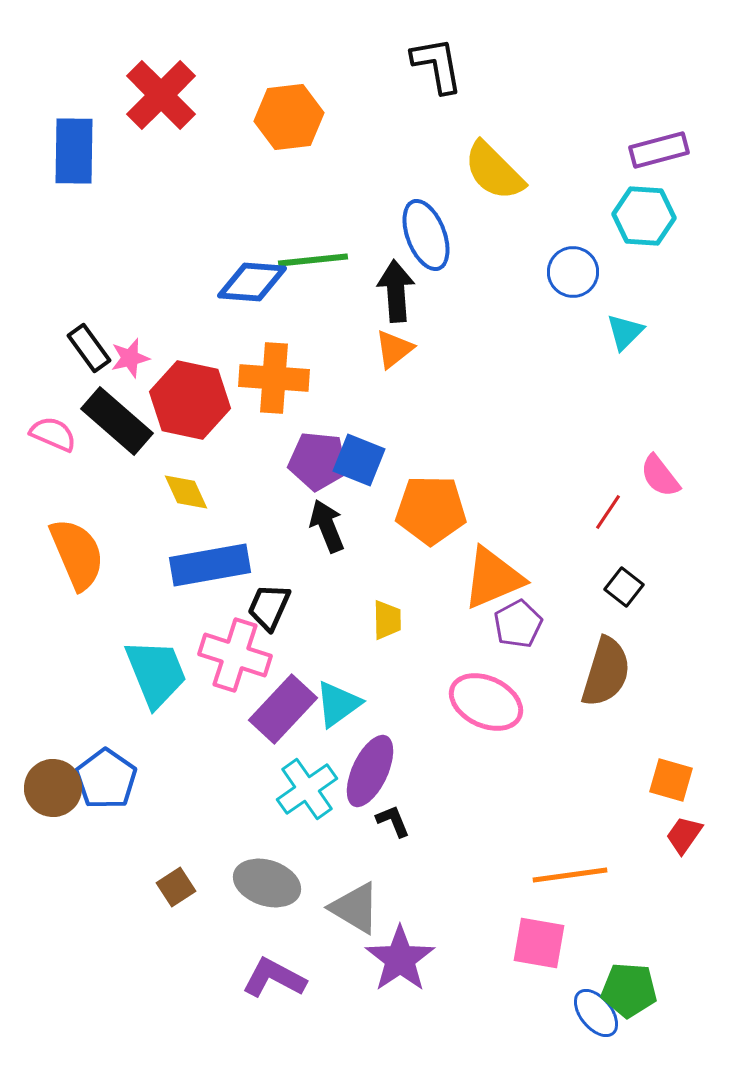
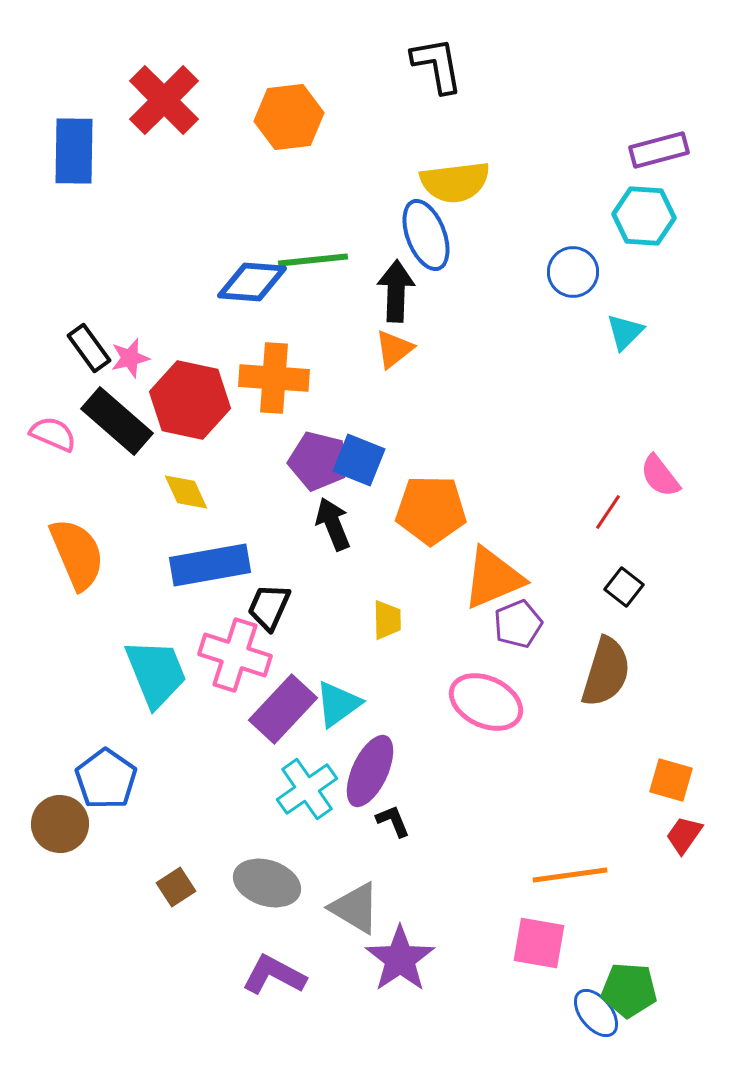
red cross at (161, 95): moved 3 px right, 5 px down
yellow semicircle at (494, 171): moved 39 px left, 11 px down; rotated 52 degrees counterclockwise
black arrow at (396, 291): rotated 6 degrees clockwise
purple pentagon at (318, 461): rotated 8 degrees clockwise
black arrow at (327, 526): moved 6 px right, 2 px up
purple pentagon at (518, 624): rotated 6 degrees clockwise
brown circle at (53, 788): moved 7 px right, 36 px down
purple L-shape at (274, 978): moved 3 px up
